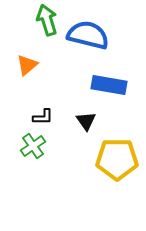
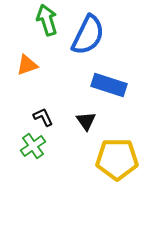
blue semicircle: rotated 102 degrees clockwise
orange triangle: rotated 20 degrees clockwise
blue rectangle: rotated 8 degrees clockwise
black L-shape: rotated 115 degrees counterclockwise
